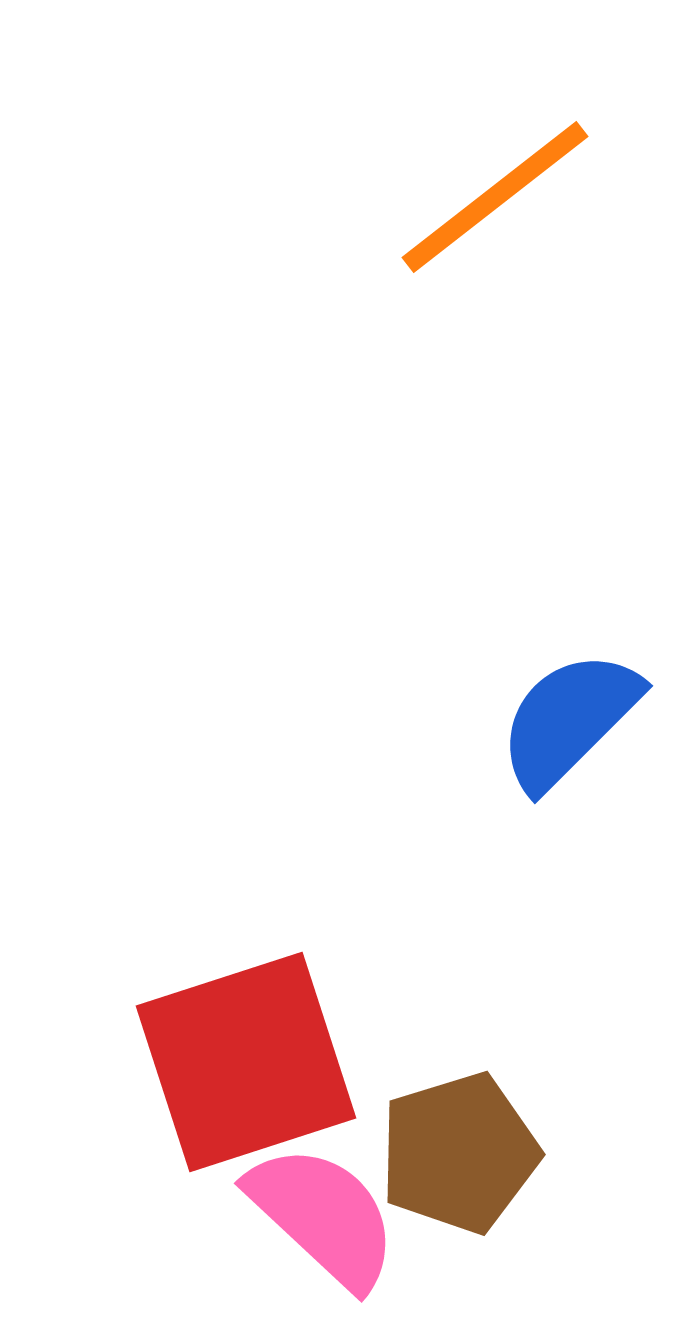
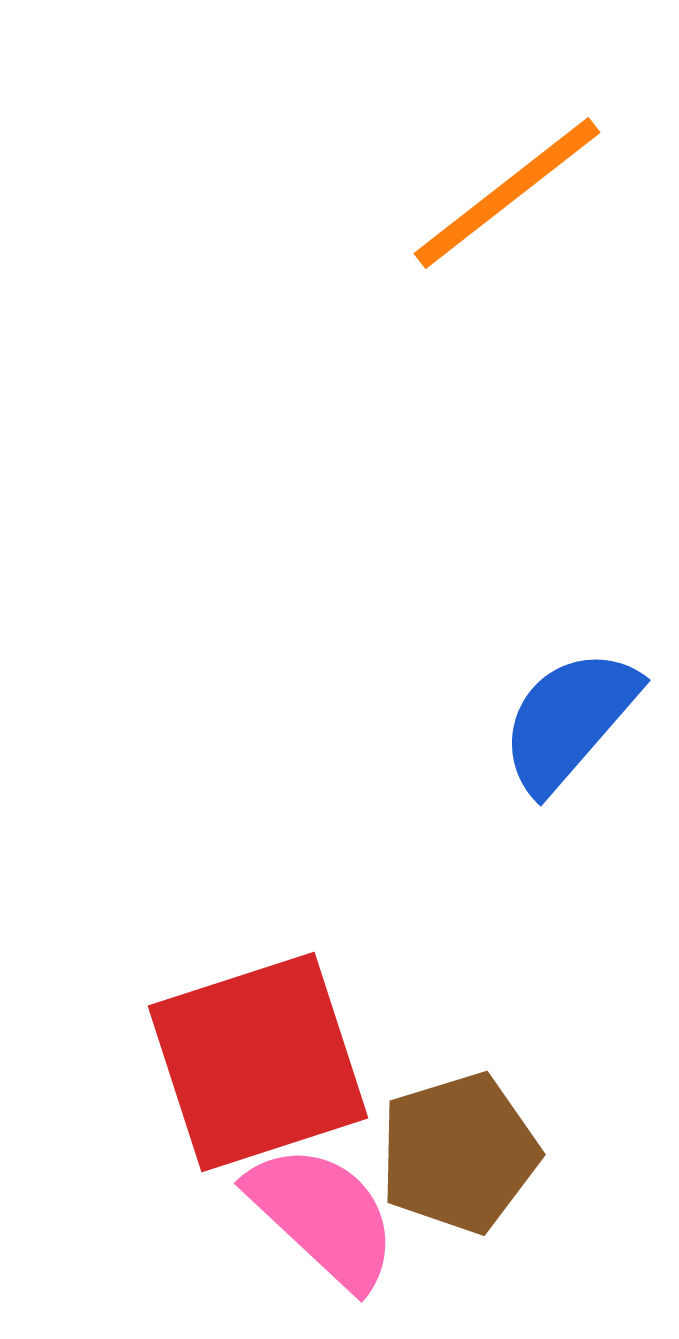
orange line: moved 12 px right, 4 px up
blue semicircle: rotated 4 degrees counterclockwise
red square: moved 12 px right
